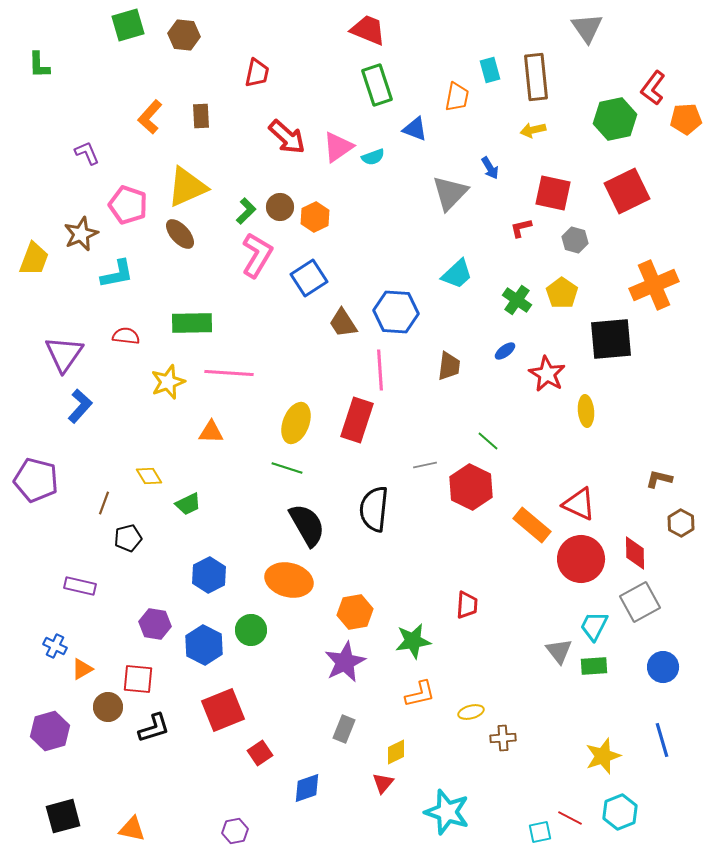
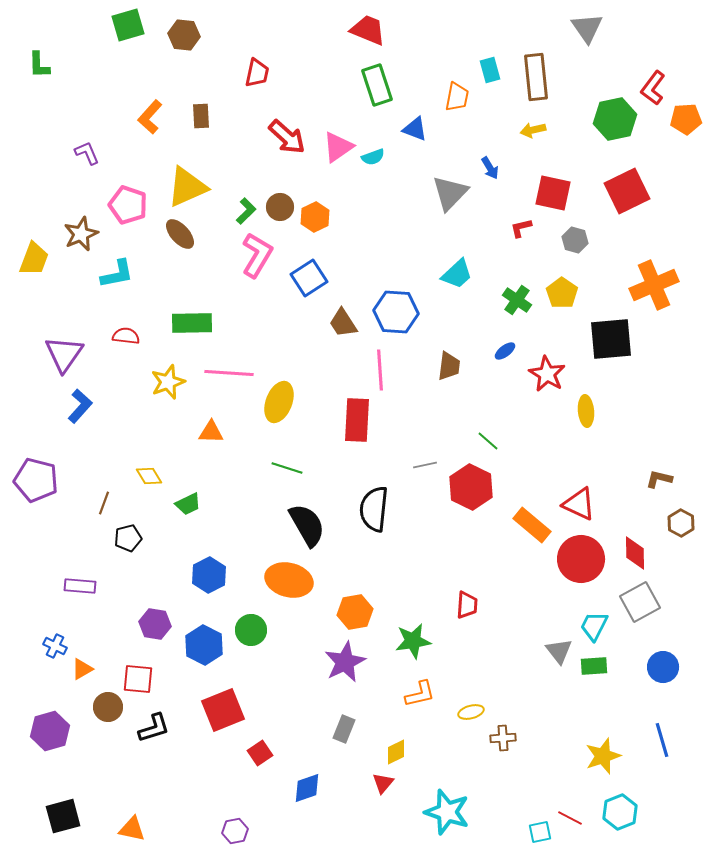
red rectangle at (357, 420): rotated 15 degrees counterclockwise
yellow ellipse at (296, 423): moved 17 px left, 21 px up
purple rectangle at (80, 586): rotated 8 degrees counterclockwise
